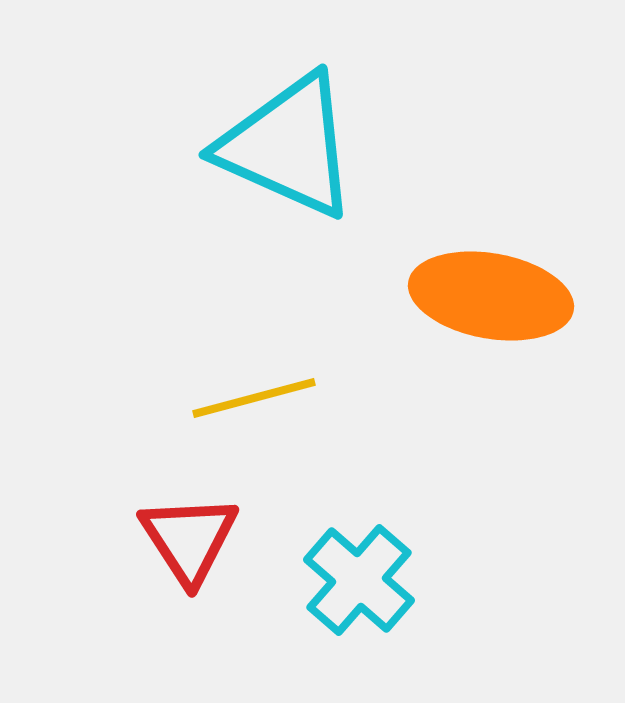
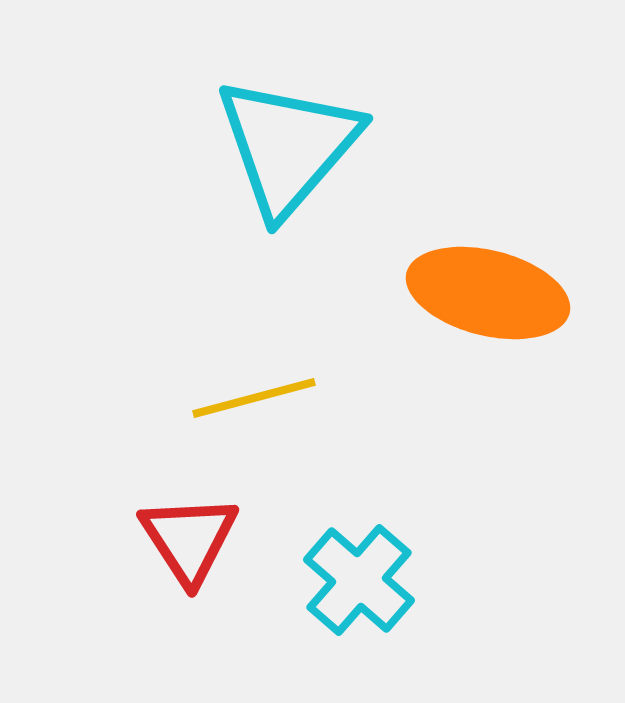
cyan triangle: rotated 47 degrees clockwise
orange ellipse: moved 3 px left, 3 px up; rotated 4 degrees clockwise
